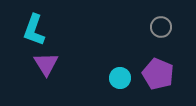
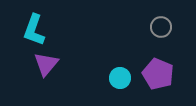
purple triangle: rotated 12 degrees clockwise
